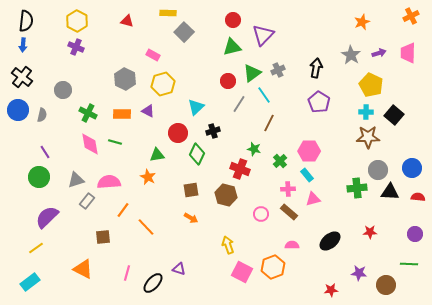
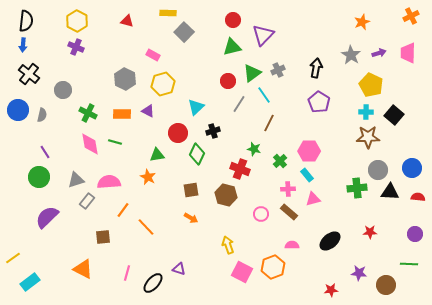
black cross at (22, 77): moved 7 px right, 3 px up
yellow line at (36, 248): moved 23 px left, 10 px down
